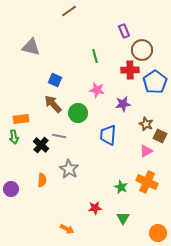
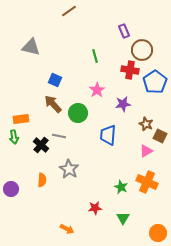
red cross: rotated 12 degrees clockwise
pink star: rotated 28 degrees clockwise
